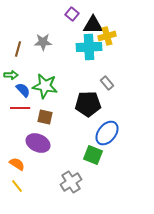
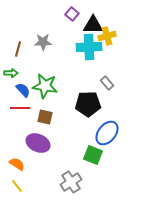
green arrow: moved 2 px up
